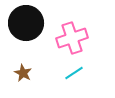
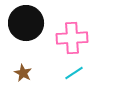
pink cross: rotated 16 degrees clockwise
